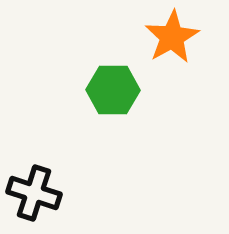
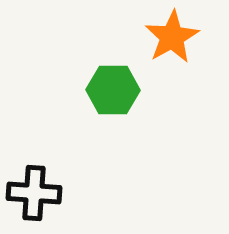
black cross: rotated 14 degrees counterclockwise
